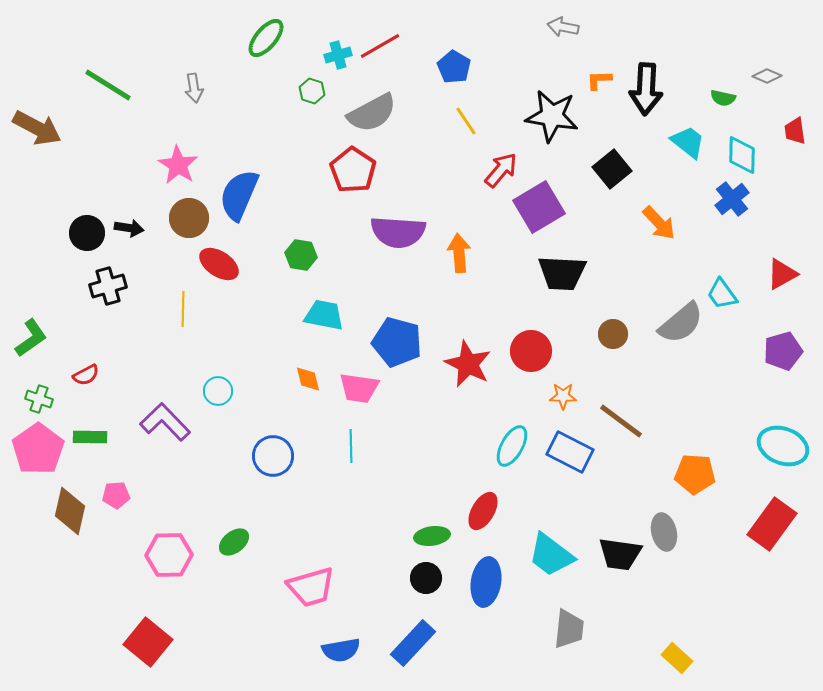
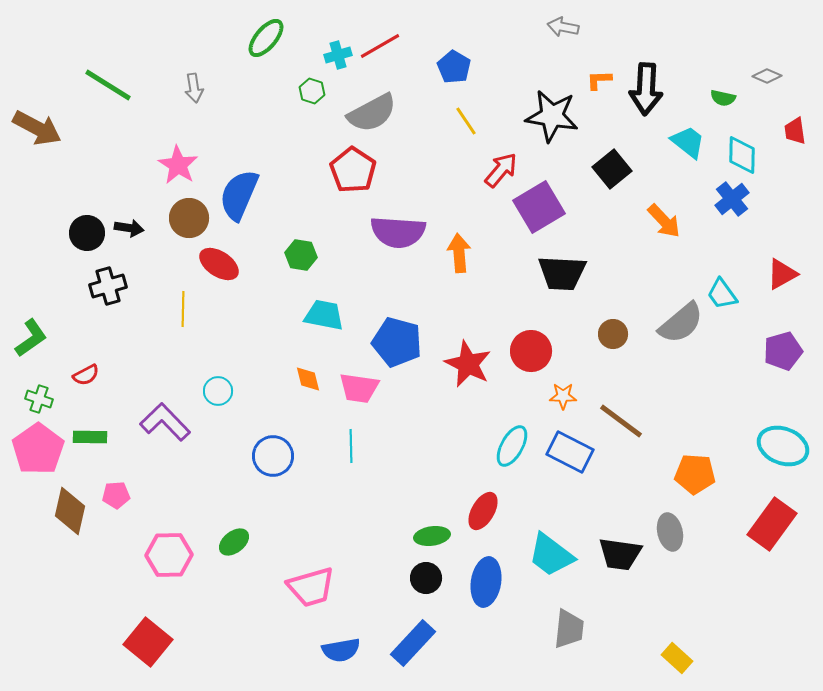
orange arrow at (659, 223): moved 5 px right, 2 px up
gray ellipse at (664, 532): moved 6 px right
